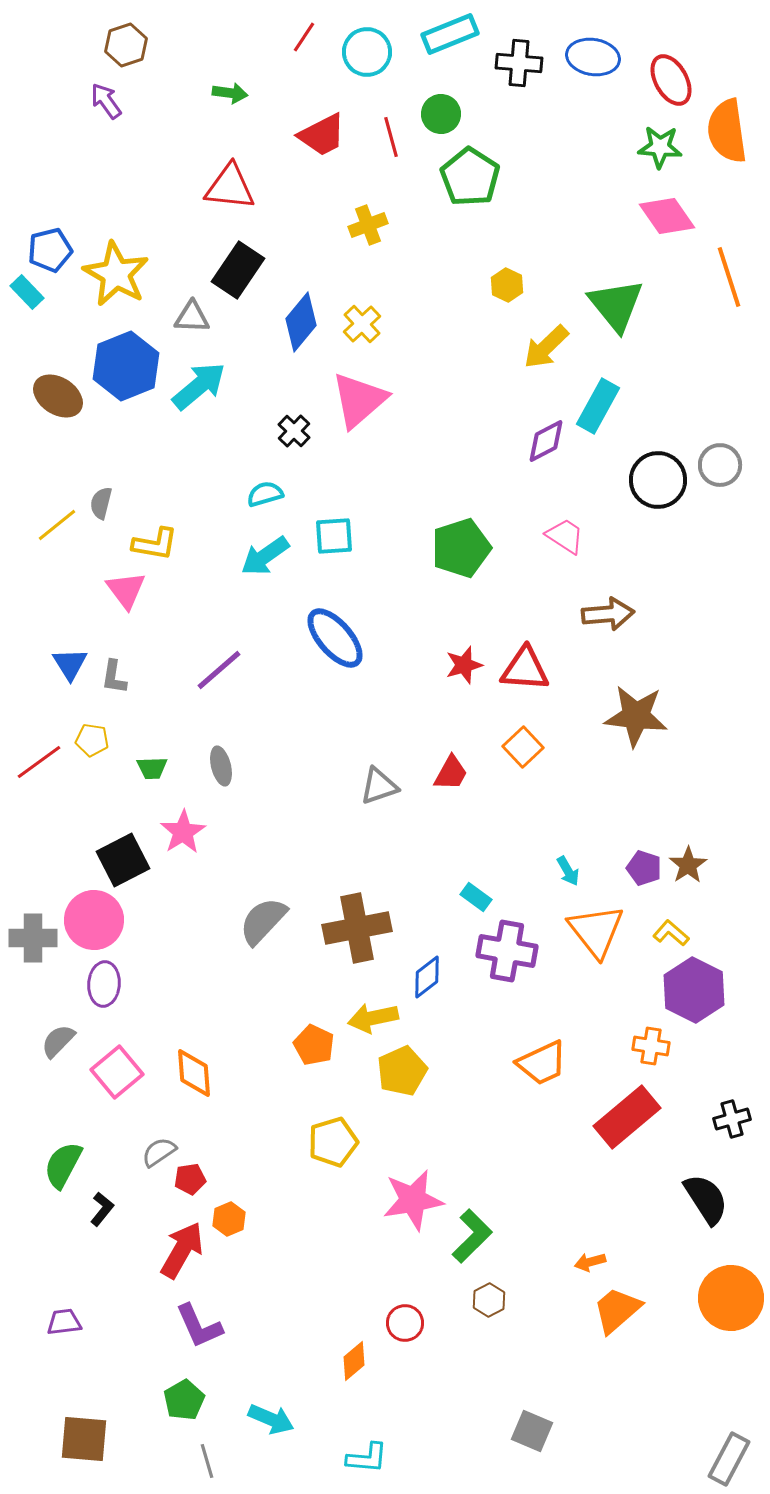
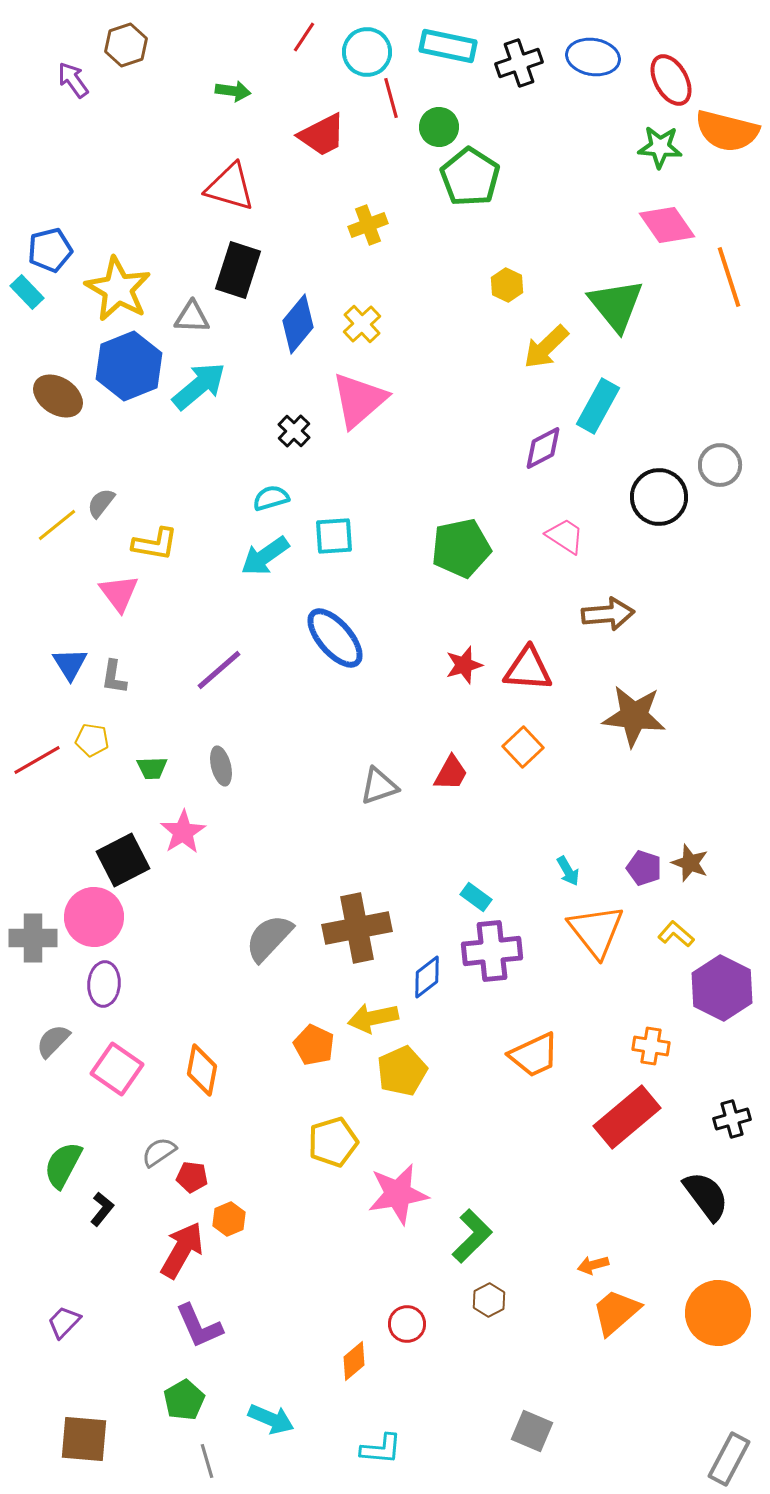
cyan rectangle at (450, 34): moved 2 px left, 12 px down; rotated 34 degrees clockwise
black cross at (519, 63): rotated 24 degrees counterclockwise
green arrow at (230, 93): moved 3 px right, 2 px up
purple arrow at (106, 101): moved 33 px left, 21 px up
green circle at (441, 114): moved 2 px left, 13 px down
orange semicircle at (727, 131): rotated 68 degrees counterclockwise
red line at (391, 137): moved 39 px up
red triangle at (230, 187): rotated 10 degrees clockwise
pink diamond at (667, 216): moved 9 px down
black rectangle at (238, 270): rotated 16 degrees counterclockwise
yellow star at (116, 274): moved 2 px right, 15 px down
blue diamond at (301, 322): moved 3 px left, 2 px down
blue hexagon at (126, 366): moved 3 px right
purple diamond at (546, 441): moved 3 px left, 7 px down
black circle at (658, 480): moved 1 px right, 17 px down
cyan semicircle at (265, 494): moved 6 px right, 4 px down
gray semicircle at (101, 503): rotated 24 degrees clockwise
green pentagon at (461, 548): rotated 6 degrees clockwise
pink triangle at (126, 590): moved 7 px left, 3 px down
red triangle at (525, 669): moved 3 px right
brown star at (636, 716): moved 2 px left
red line at (39, 762): moved 2 px left, 2 px up; rotated 6 degrees clockwise
brown star at (688, 865): moved 2 px right, 2 px up; rotated 18 degrees counterclockwise
pink circle at (94, 920): moved 3 px up
gray semicircle at (263, 921): moved 6 px right, 17 px down
yellow L-shape at (671, 933): moved 5 px right, 1 px down
purple cross at (507, 951): moved 15 px left; rotated 16 degrees counterclockwise
purple hexagon at (694, 990): moved 28 px right, 2 px up
gray semicircle at (58, 1041): moved 5 px left
orange trapezoid at (542, 1063): moved 8 px left, 8 px up
pink square at (117, 1072): moved 3 px up; rotated 15 degrees counterclockwise
orange diamond at (194, 1073): moved 8 px right, 3 px up; rotated 15 degrees clockwise
red pentagon at (190, 1179): moved 2 px right, 2 px up; rotated 16 degrees clockwise
black semicircle at (706, 1199): moved 3 px up; rotated 4 degrees counterclockwise
pink star at (413, 1200): moved 15 px left, 6 px up
orange arrow at (590, 1262): moved 3 px right, 3 px down
orange circle at (731, 1298): moved 13 px left, 15 px down
orange trapezoid at (617, 1310): moved 1 px left, 2 px down
purple trapezoid at (64, 1322): rotated 39 degrees counterclockwise
red circle at (405, 1323): moved 2 px right, 1 px down
cyan L-shape at (367, 1458): moved 14 px right, 9 px up
